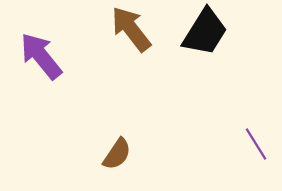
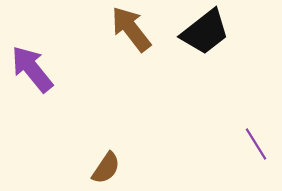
black trapezoid: rotated 20 degrees clockwise
purple arrow: moved 9 px left, 13 px down
brown semicircle: moved 11 px left, 14 px down
